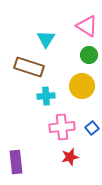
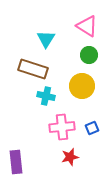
brown rectangle: moved 4 px right, 2 px down
cyan cross: rotated 18 degrees clockwise
blue square: rotated 16 degrees clockwise
